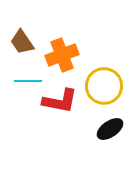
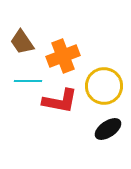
orange cross: moved 1 px right, 1 px down
black ellipse: moved 2 px left
